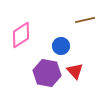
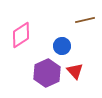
blue circle: moved 1 px right
purple hexagon: rotated 24 degrees clockwise
